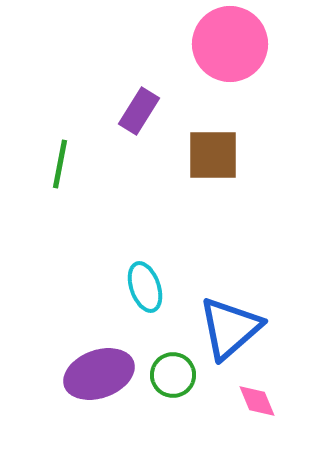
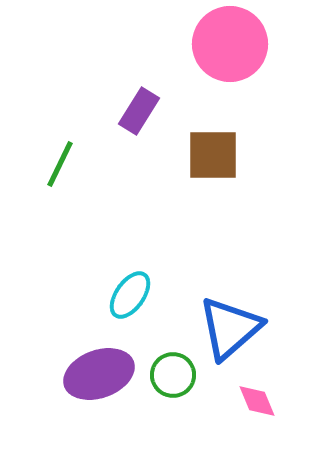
green line: rotated 15 degrees clockwise
cyan ellipse: moved 15 px left, 8 px down; rotated 54 degrees clockwise
